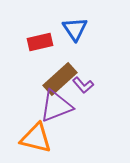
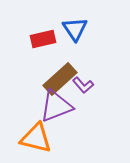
red rectangle: moved 3 px right, 3 px up
